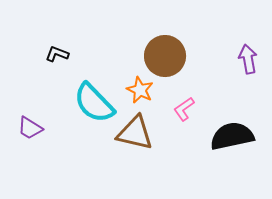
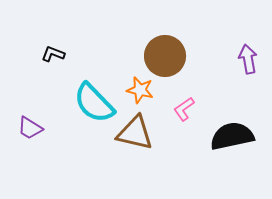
black L-shape: moved 4 px left
orange star: rotated 12 degrees counterclockwise
